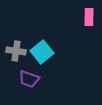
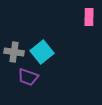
gray cross: moved 2 px left, 1 px down
purple trapezoid: moved 1 px left, 2 px up
